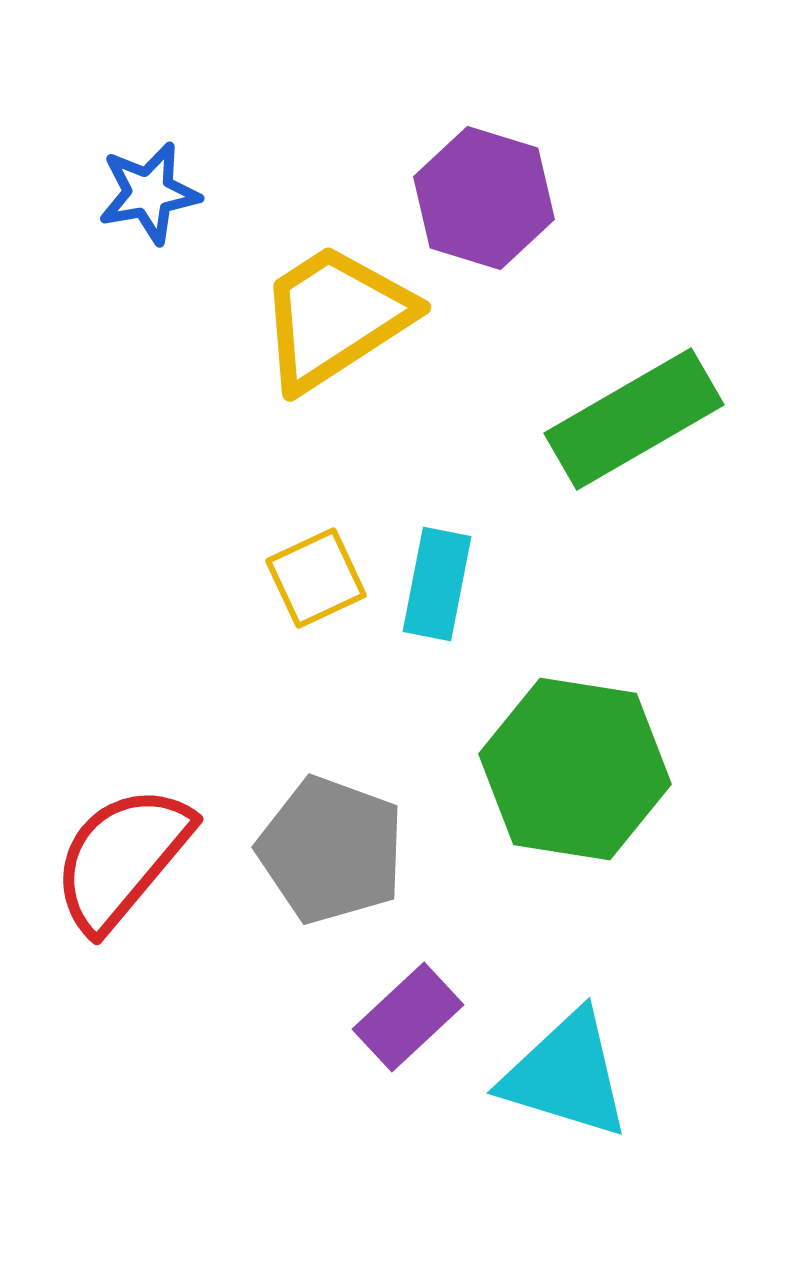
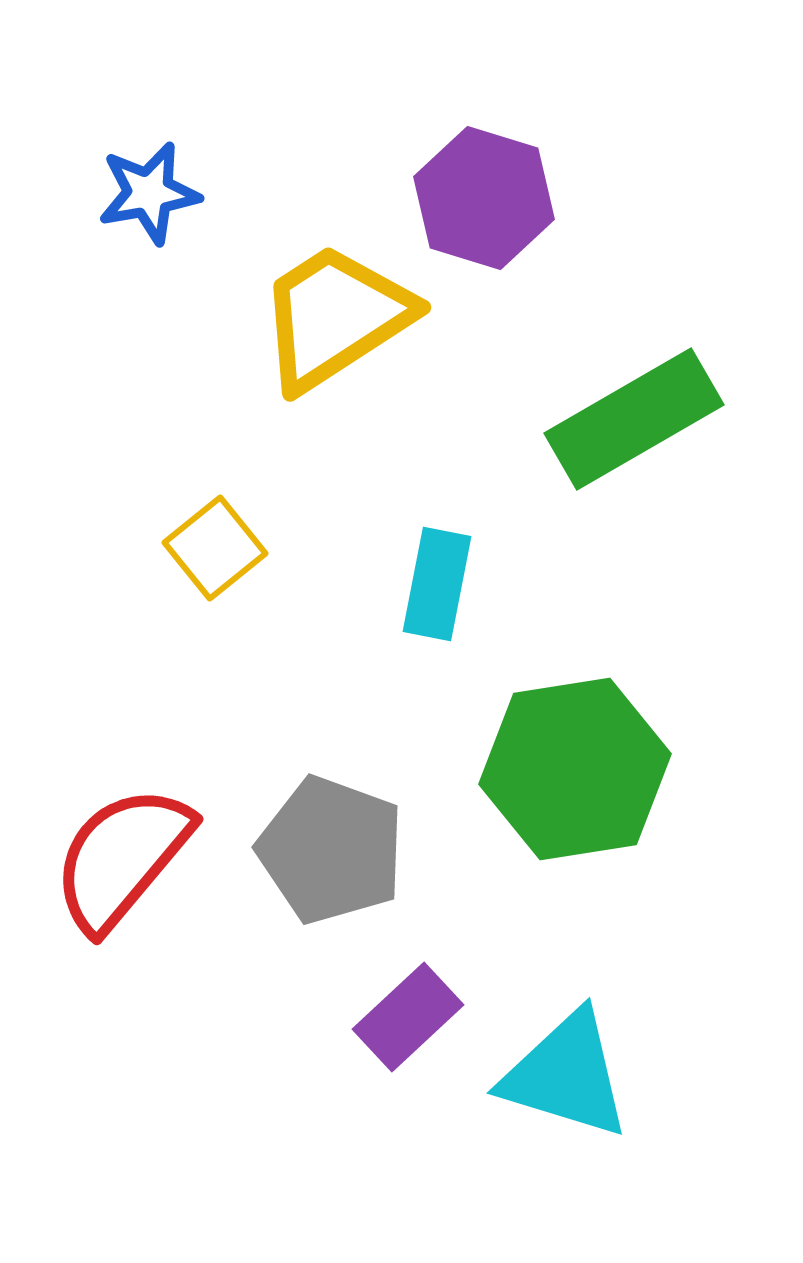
yellow square: moved 101 px left, 30 px up; rotated 14 degrees counterclockwise
green hexagon: rotated 18 degrees counterclockwise
